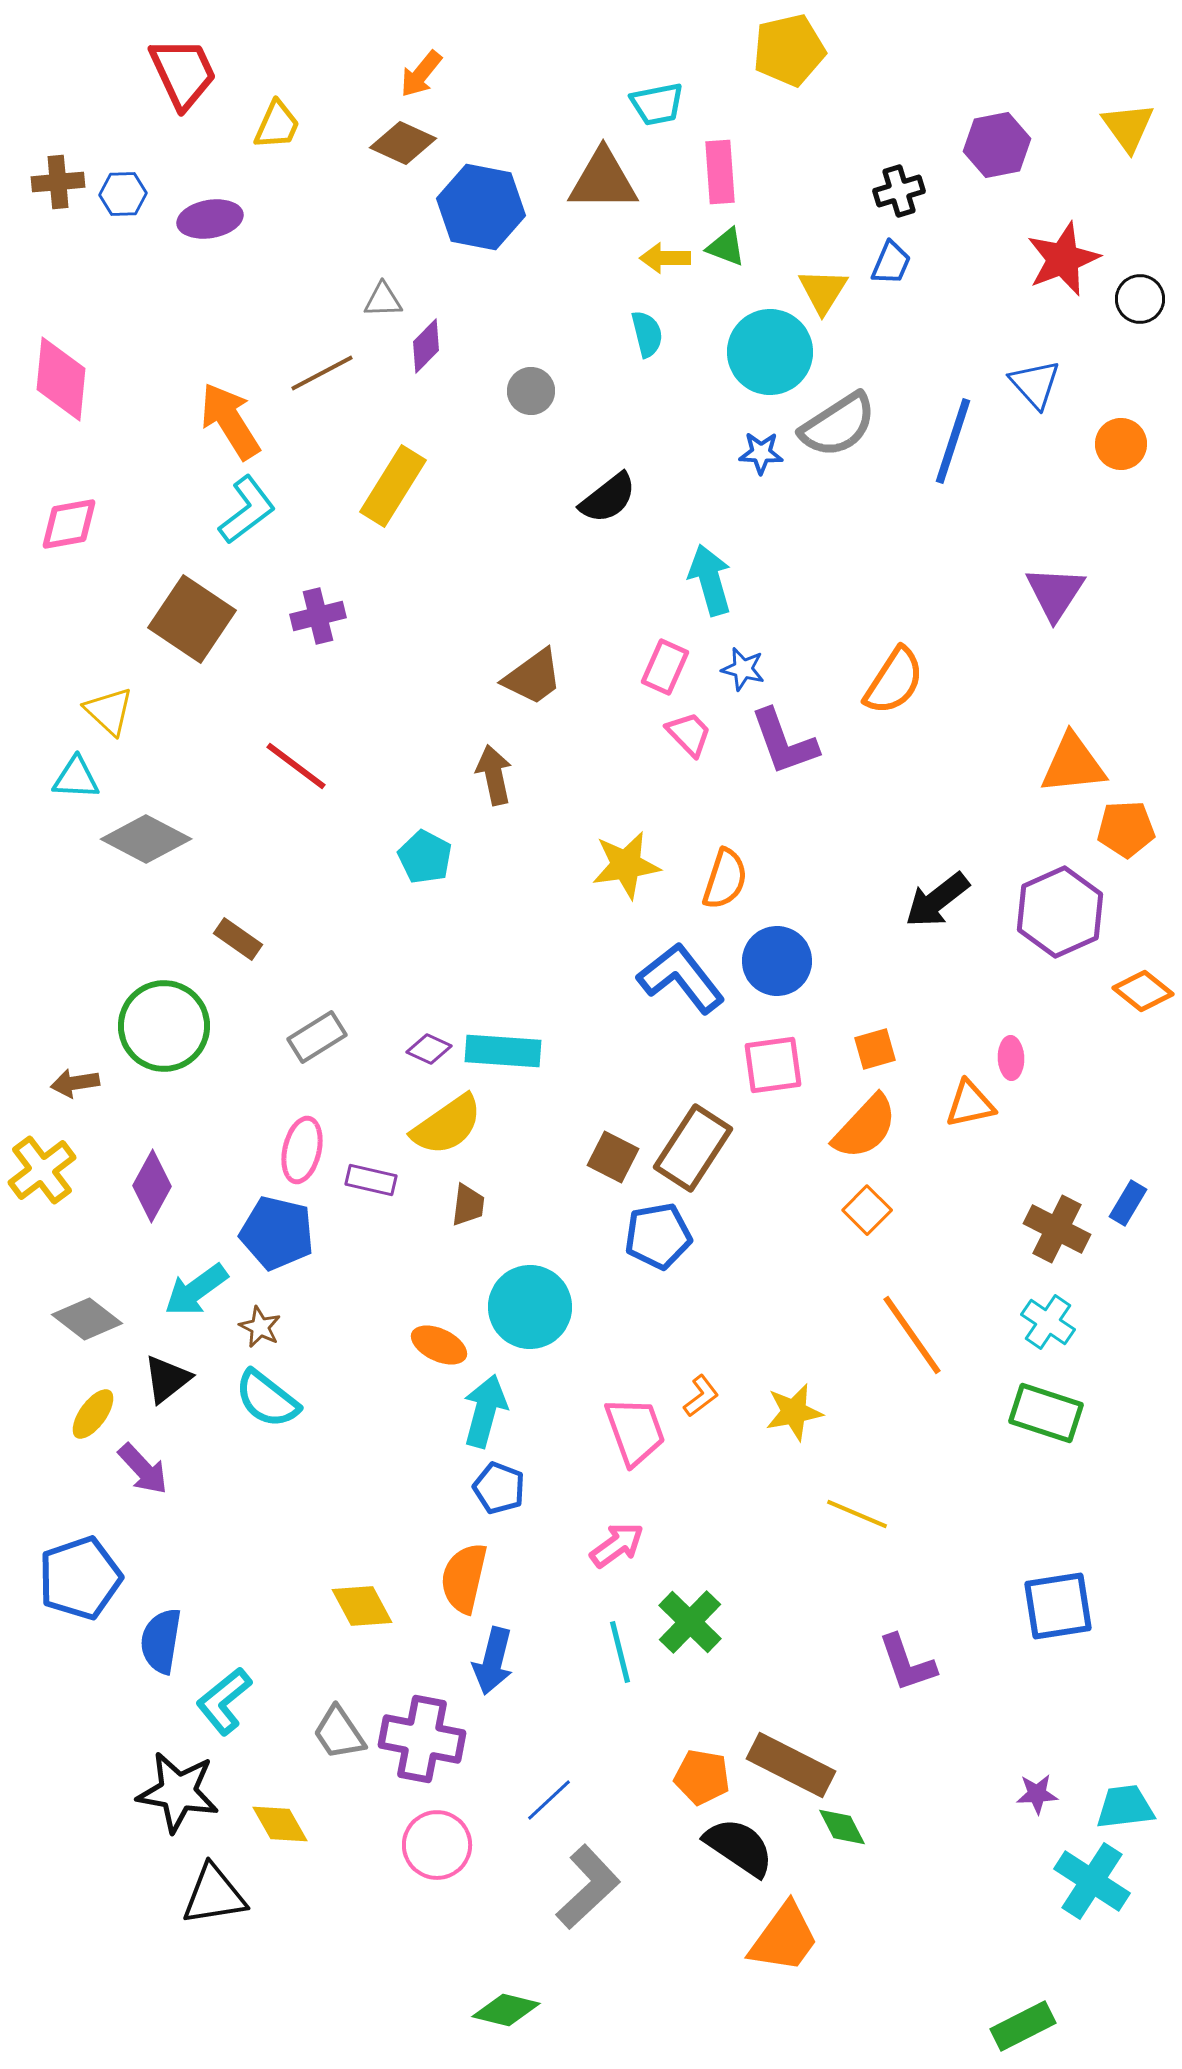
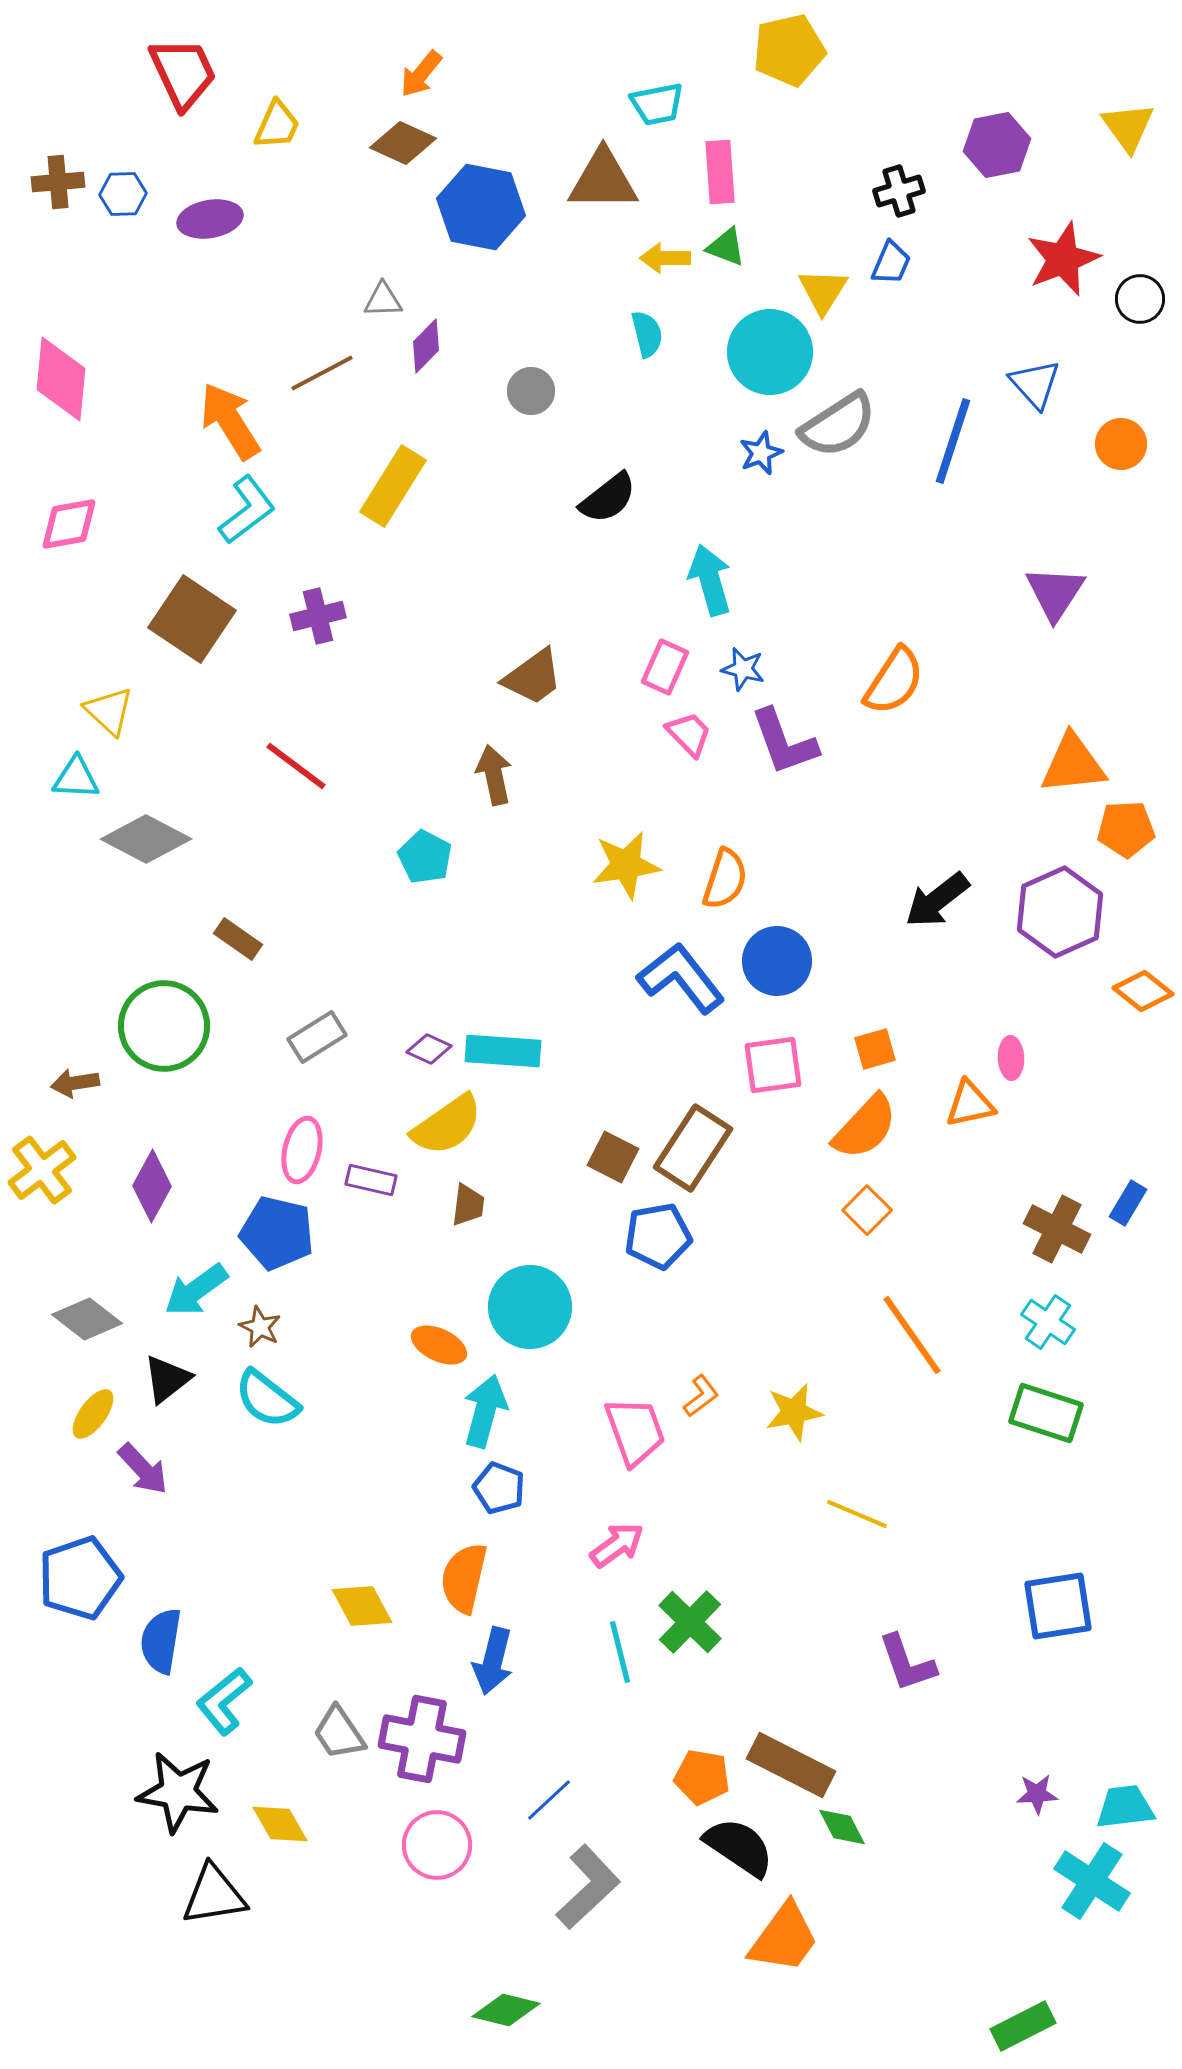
blue star at (761, 453): rotated 24 degrees counterclockwise
